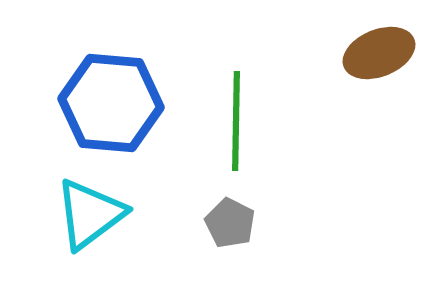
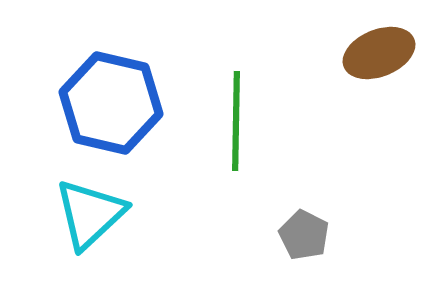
blue hexagon: rotated 8 degrees clockwise
cyan triangle: rotated 6 degrees counterclockwise
gray pentagon: moved 74 px right, 12 px down
